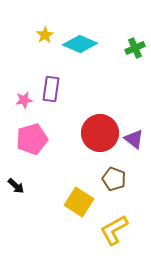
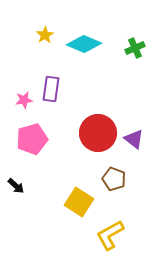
cyan diamond: moved 4 px right
red circle: moved 2 px left
yellow L-shape: moved 4 px left, 5 px down
